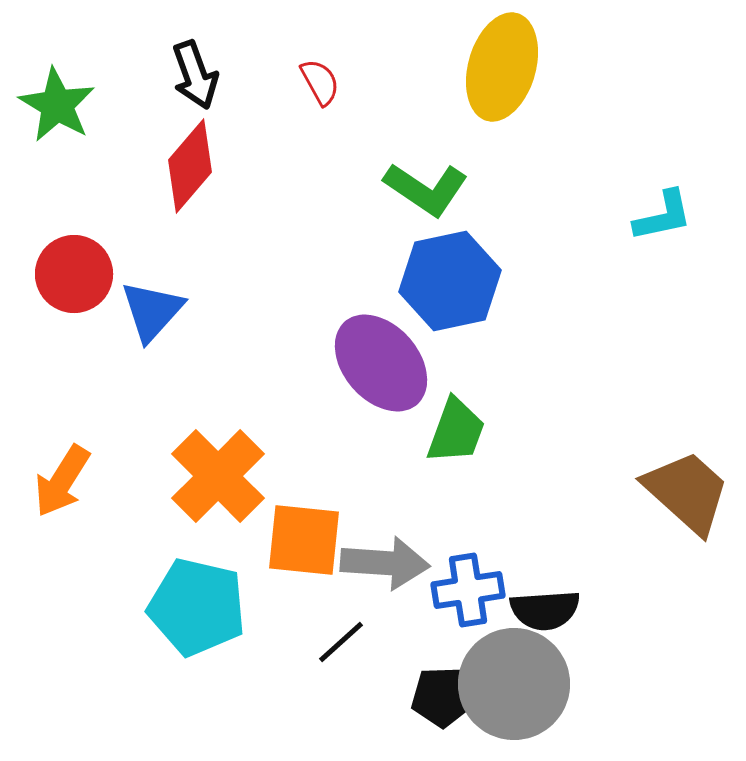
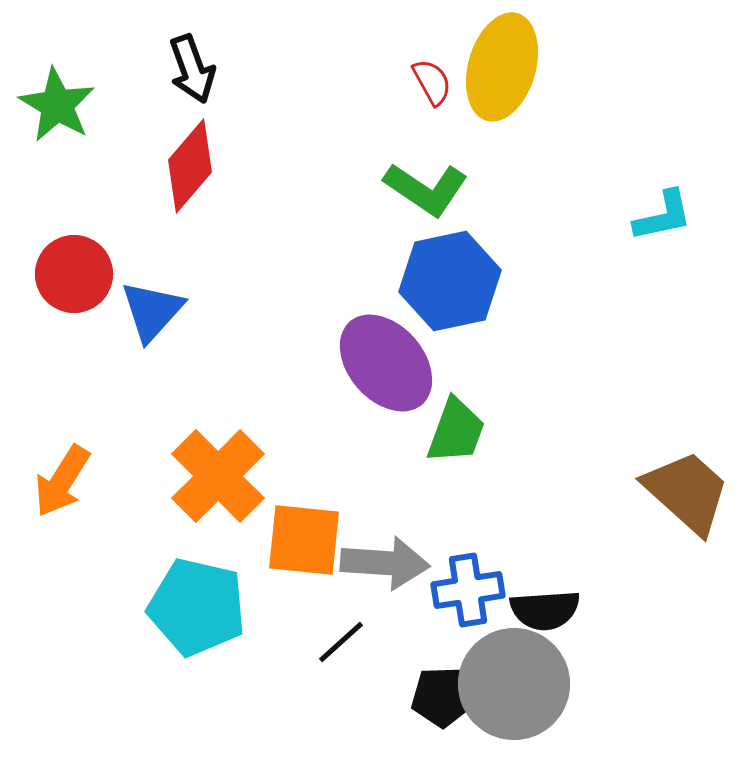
black arrow: moved 3 px left, 6 px up
red semicircle: moved 112 px right
purple ellipse: moved 5 px right
